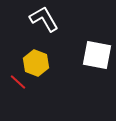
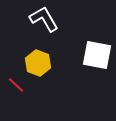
yellow hexagon: moved 2 px right
red line: moved 2 px left, 3 px down
